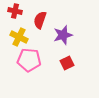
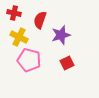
red cross: moved 1 px left, 2 px down
purple star: moved 2 px left
pink pentagon: rotated 10 degrees clockwise
